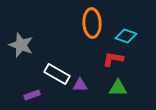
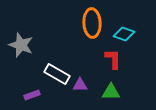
cyan diamond: moved 2 px left, 2 px up
red L-shape: rotated 80 degrees clockwise
green triangle: moved 7 px left, 4 px down
